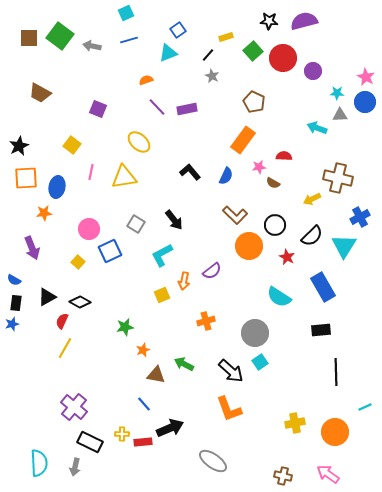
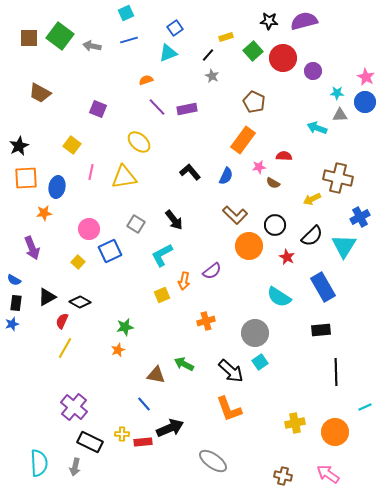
blue square at (178, 30): moved 3 px left, 2 px up
orange star at (143, 350): moved 25 px left
